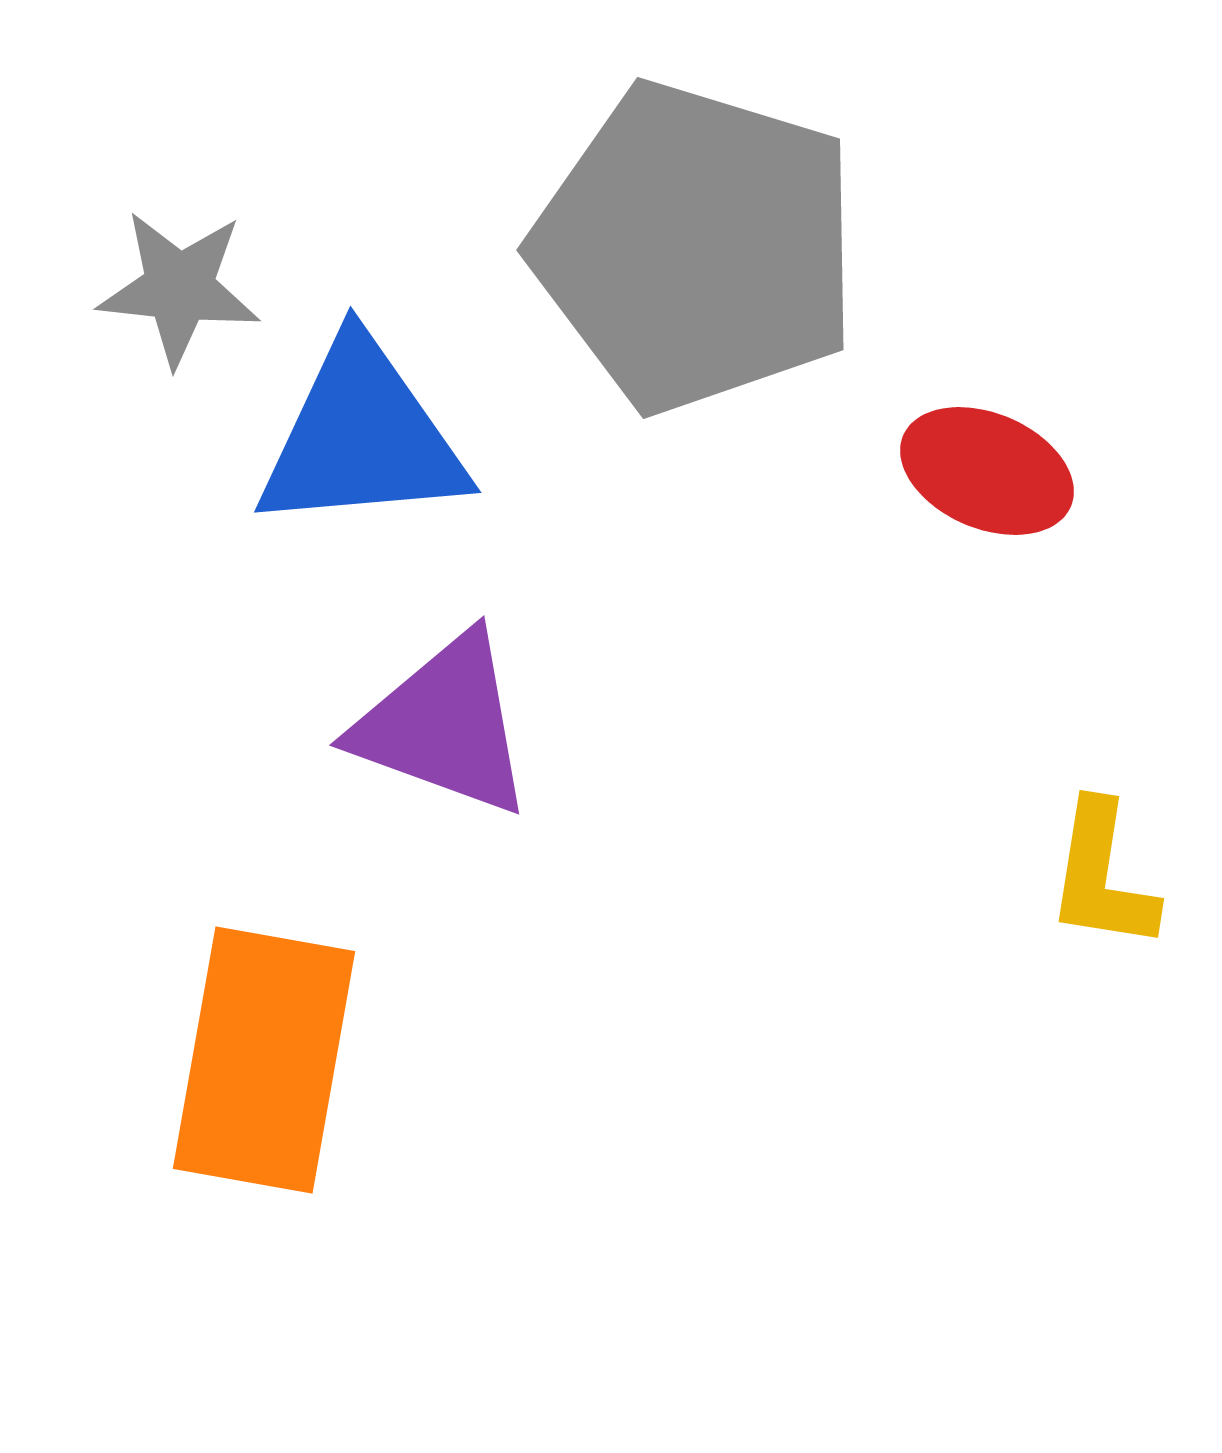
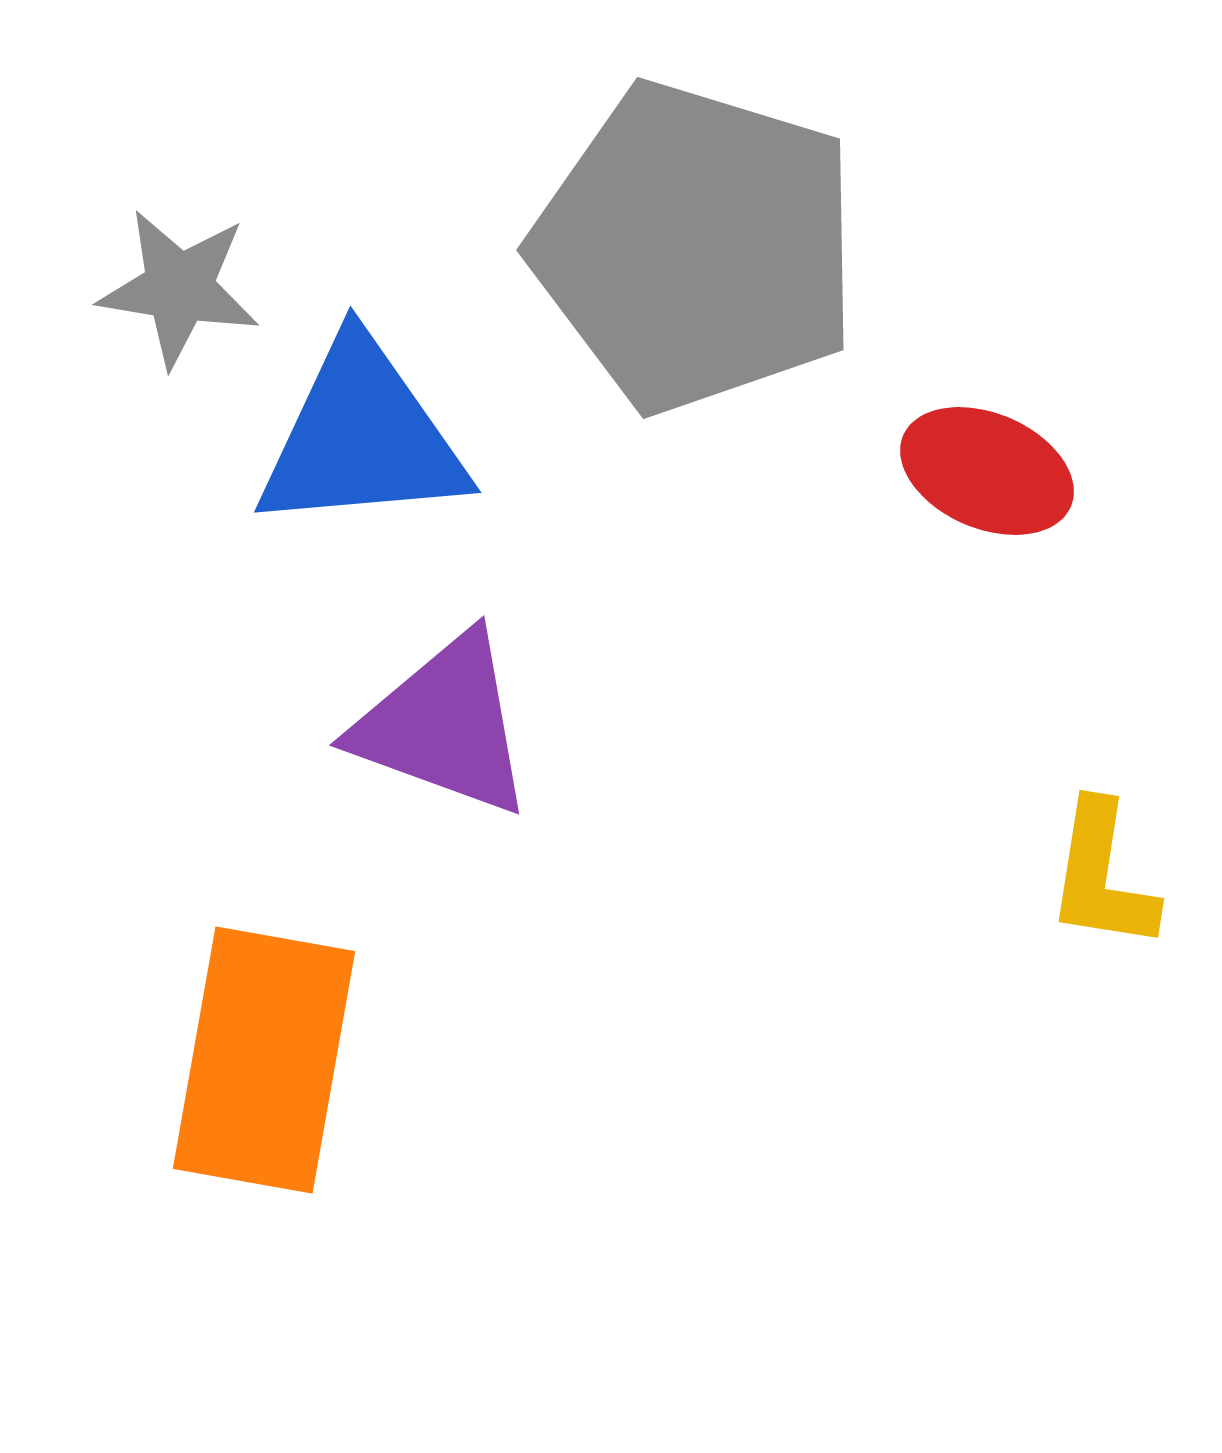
gray star: rotated 3 degrees clockwise
